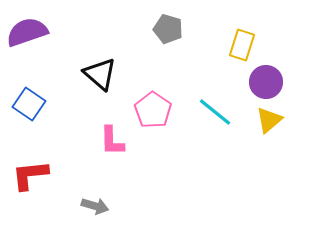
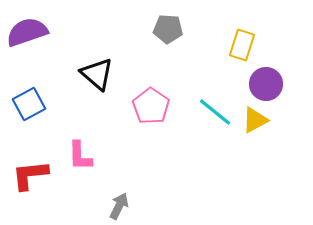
gray pentagon: rotated 12 degrees counterclockwise
black triangle: moved 3 px left
purple circle: moved 2 px down
blue square: rotated 28 degrees clockwise
pink pentagon: moved 2 px left, 4 px up
yellow triangle: moved 14 px left; rotated 12 degrees clockwise
pink L-shape: moved 32 px left, 15 px down
gray arrow: moved 24 px right; rotated 80 degrees counterclockwise
